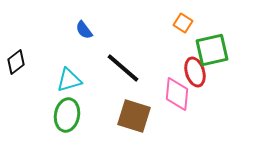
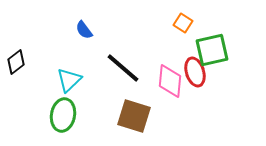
cyan triangle: rotated 28 degrees counterclockwise
pink diamond: moved 7 px left, 13 px up
green ellipse: moved 4 px left
